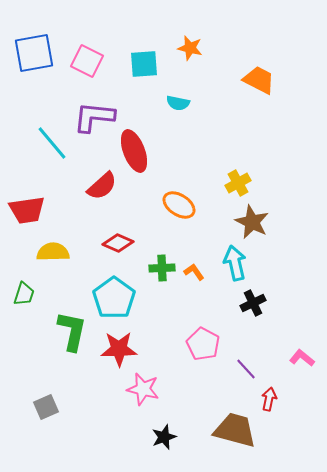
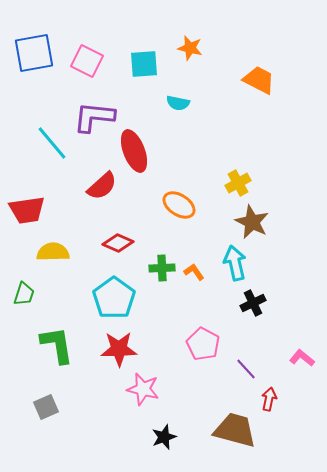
green L-shape: moved 15 px left, 14 px down; rotated 21 degrees counterclockwise
